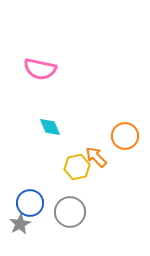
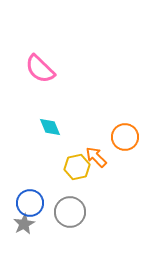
pink semicircle: rotated 32 degrees clockwise
orange circle: moved 1 px down
gray star: moved 4 px right
